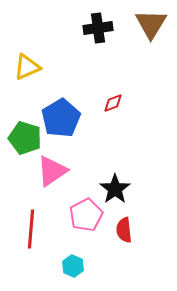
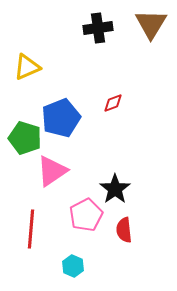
blue pentagon: rotated 9 degrees clockwise
